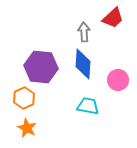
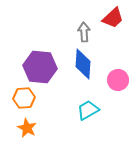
purple hexagon: moved 1 px left
orange hexagon: rotated 20 degrees clockwise
cyan trapezoid: moved 4 px down; rotated 40 degrees counterclockwise
